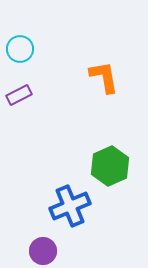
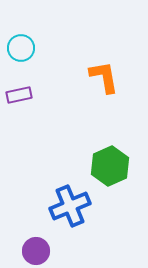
cyan circle: moved 1 px right, 1 px up
purple rectangle: rotated 15 degrees clockwise
purple circle: moved 7 px left
